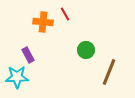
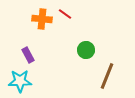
red line: rotated 24 degrees counterclockwise
orange cross: moved 1 px left, 3 px up
brown line: moved 2 px left, 4 px down
cyan star: moved 3 px right, 4 px down
